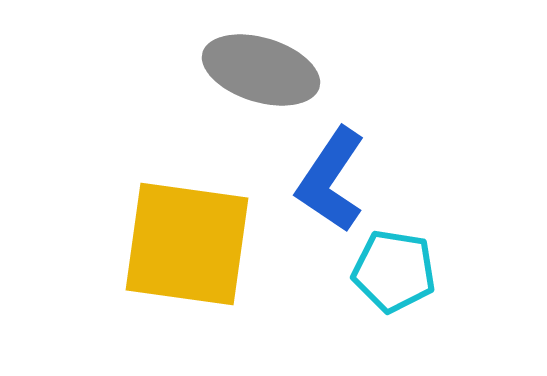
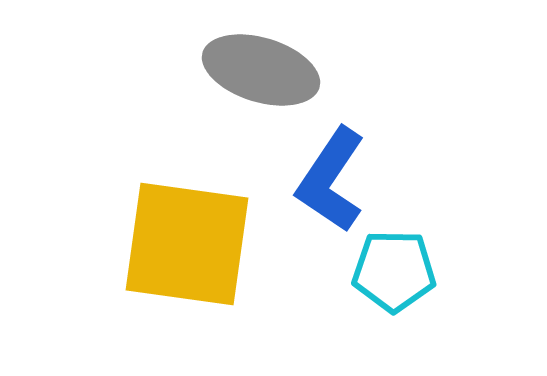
cyan pentagon: rotated 8 degrees counterclockwise
